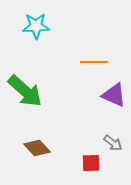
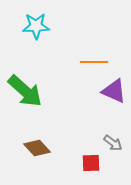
purple triangle: moved 4 px up
